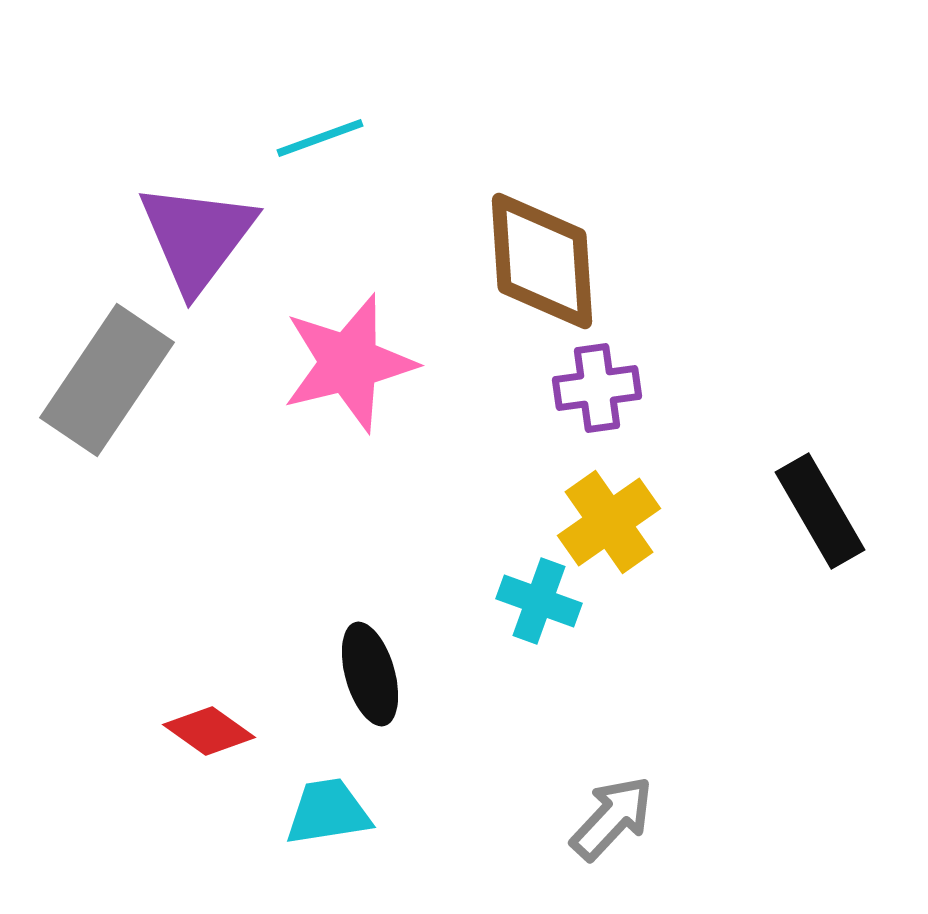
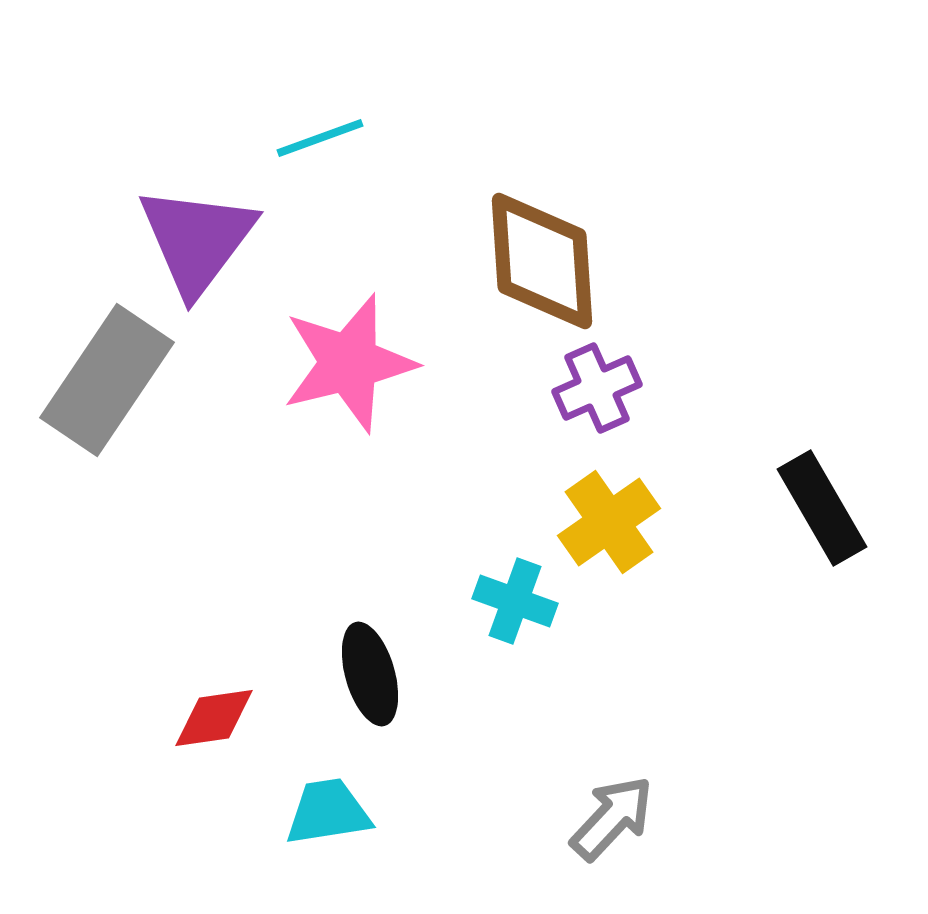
purple triangle: moved 3 px down
purple cross: rotated 16 degrees counterclockwise
black rectangle: moved 2 px right, 3 px up
cyan cross: moved 24 px left
red diamond: moved 5 px right, 13 px up; rotated 44 degrees counterclockwise
